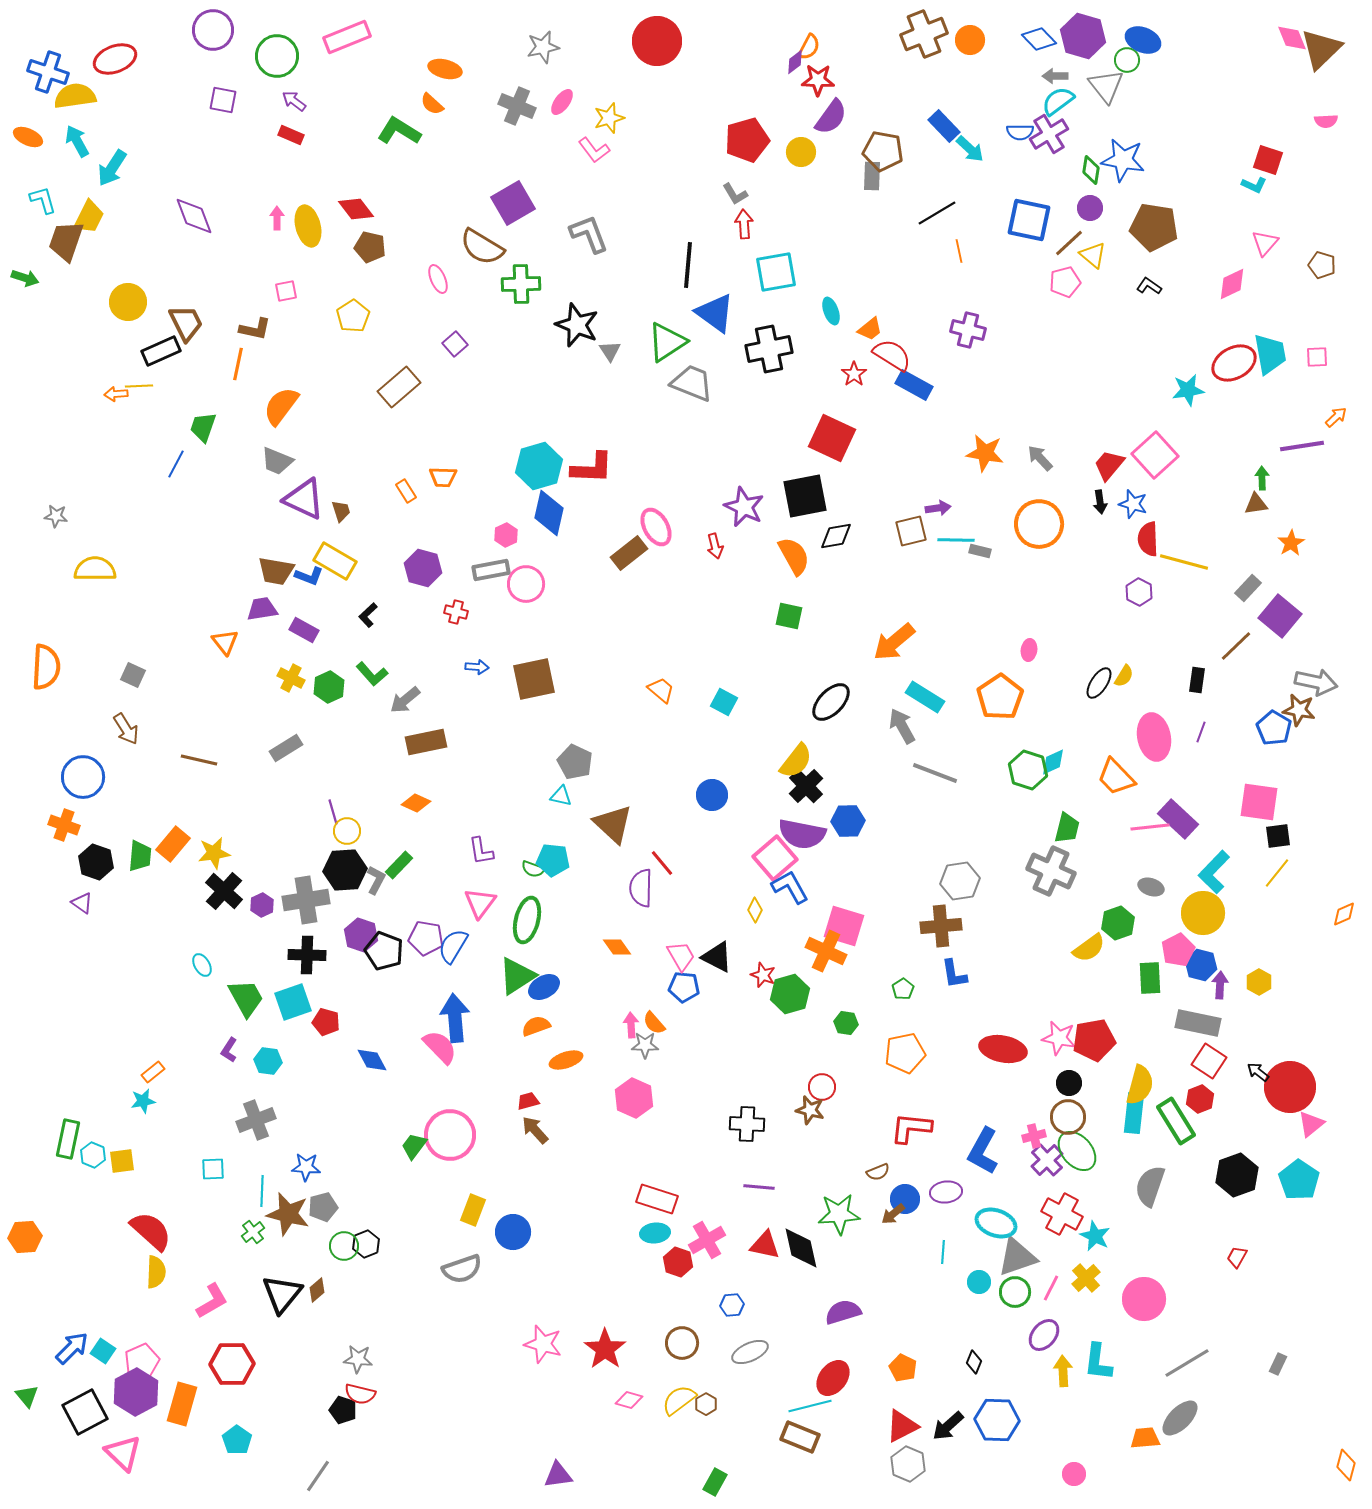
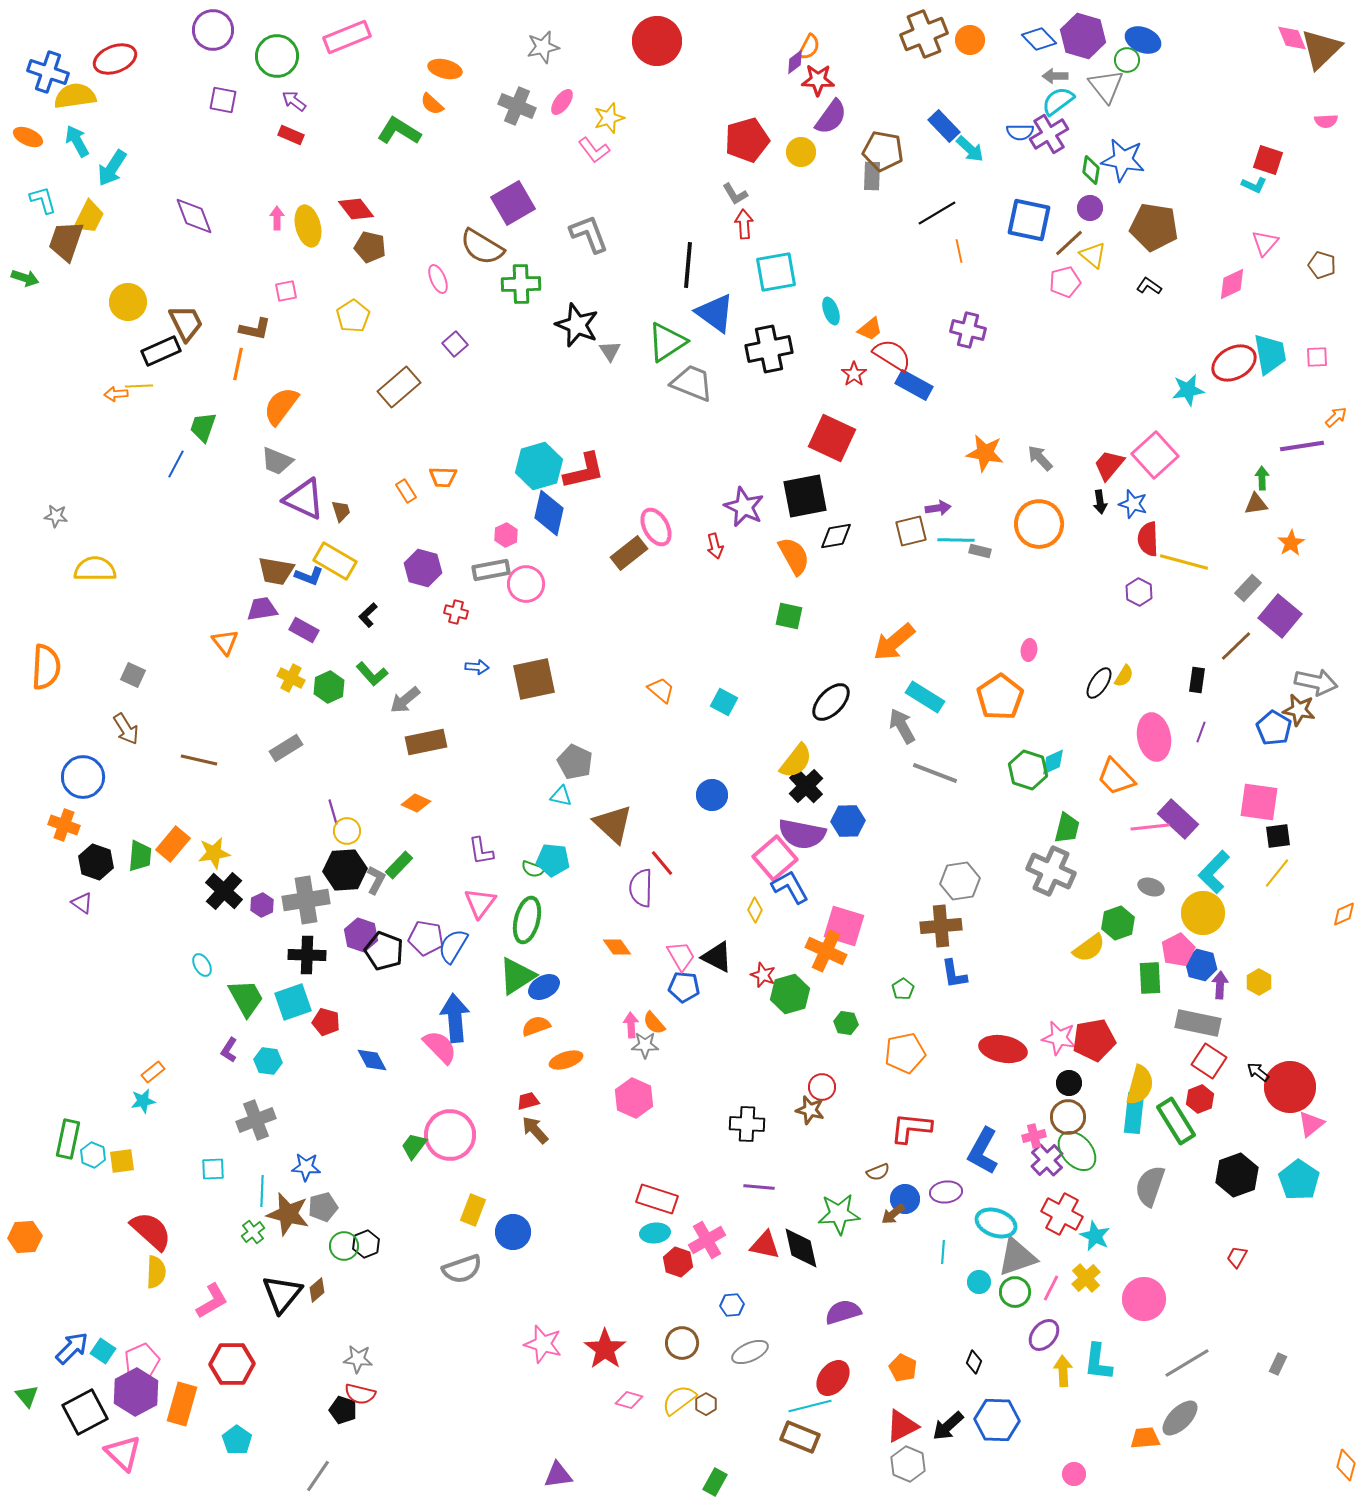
red L-shape at (592, 468): moved 8 px left, 3 px down; rotated 15 degrees counterclockwise
